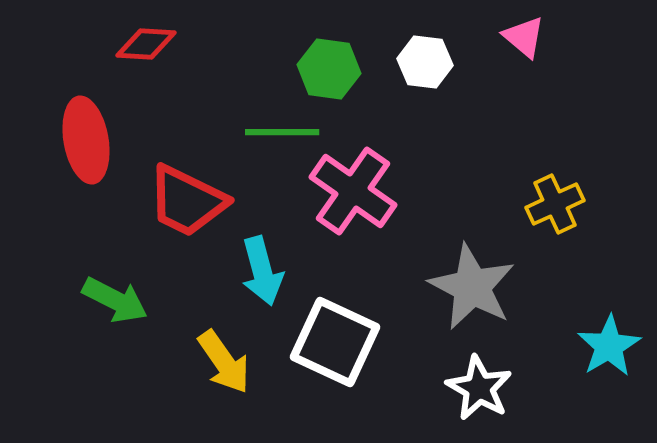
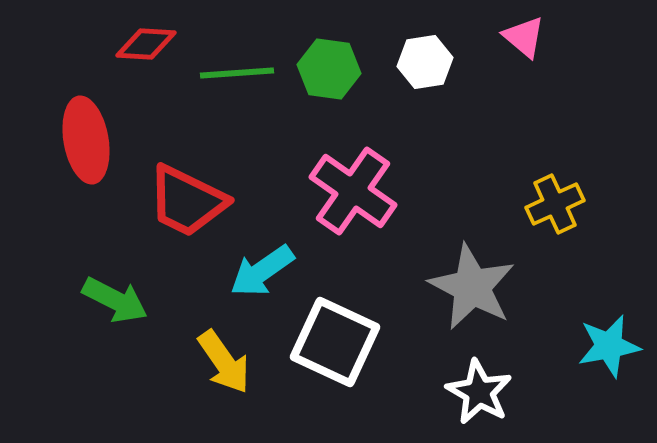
white hexagon: rotated 16 degrees counterclockwise
green line: moved 45 px left, 59 px up; rotated 4 degrees counterclockwise
cyan arrow: rotated 70 degrees clockwise
cyan star: rotated 20 degrees clockwise
white star: moved 4 px down
